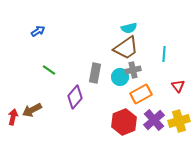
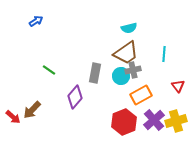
blue arrow: moved 2 px left, 10 px up
brown trapezoid: moved 5 px down
cyan circle: moved 1 px right, 1 px up
orange rectangle: moved 1 px down
brown arrow: rotated 18 degrees counterclockwise
red arrow: rotated 119 degrees clockwise
yellow cross: moved 3 px left
